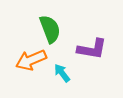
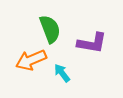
purple L-shape: moved 6 px up
